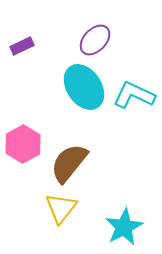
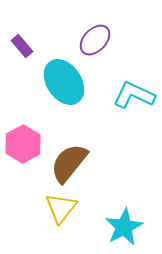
purple rectangle: rotated 75 degrees clockwise
cyan ellipse: moved 20 px left, 5 px up
